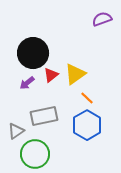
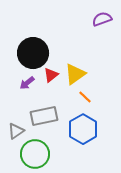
orange line: moved 2 px left, 1 px up
blue hexagon: moved 4 px left, 4 px down
